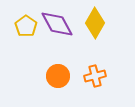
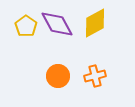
yellow diamond: rotated 32 degrees clockwise
